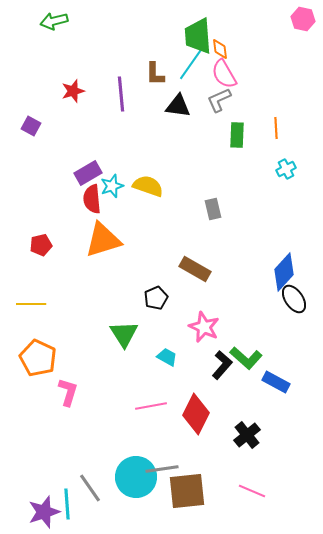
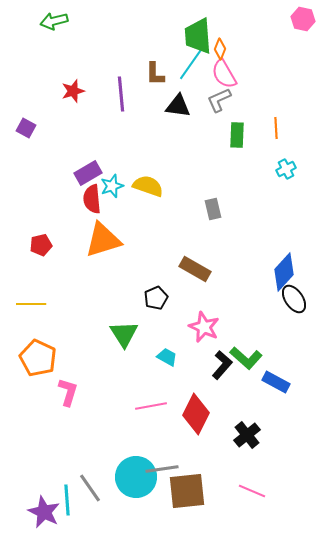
orange diamond at (220, 49): rotated 30 degrees clockwise
purple square at (31, 126): moved 5 px left, 2 px down
cyan line at (67, 504): moved 4 px up
purple star at (44, 512): rotated 28 degrees counterclockwise
